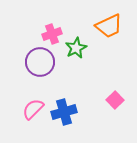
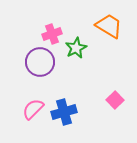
orange trapezoid: rotated 124 degrees counterclockwise
